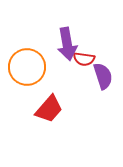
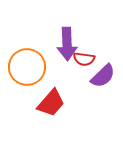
purple arrow: rotated 8 degrees clockwise
purple semicircle: rotated 64 degrees clockwise
red trapezoid: moved 2 px right, 6 px up
